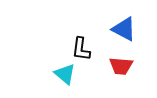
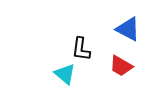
blue triangle: moved 4 px right
red trapezoid: rotated 25 degrees clockwise
